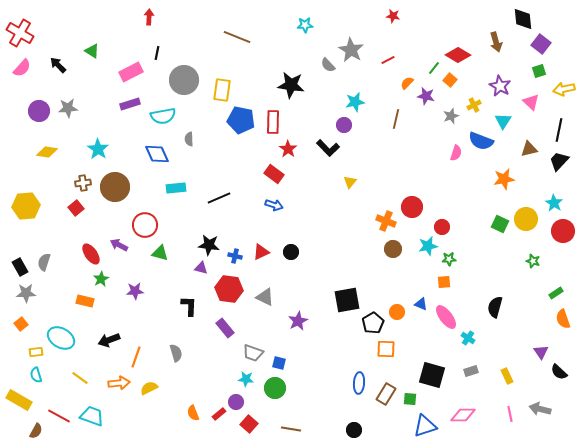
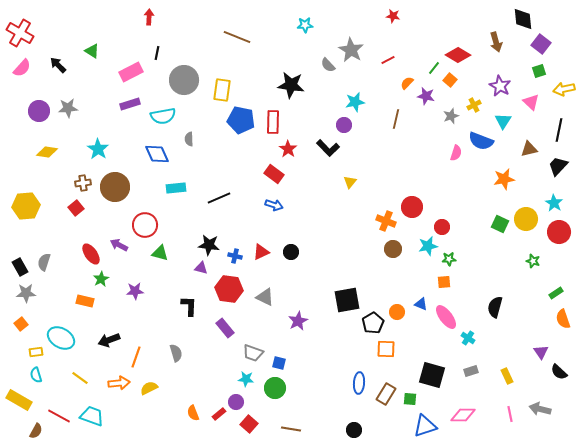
black trapezoid at (559, 161): moved 1 px left, 5 px down
red circle at (563, 231): moved 4 px left, 1 px down
